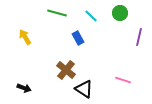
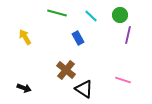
green circle: moved 2 px down
purple line: moved 11 px left, 2 px up
